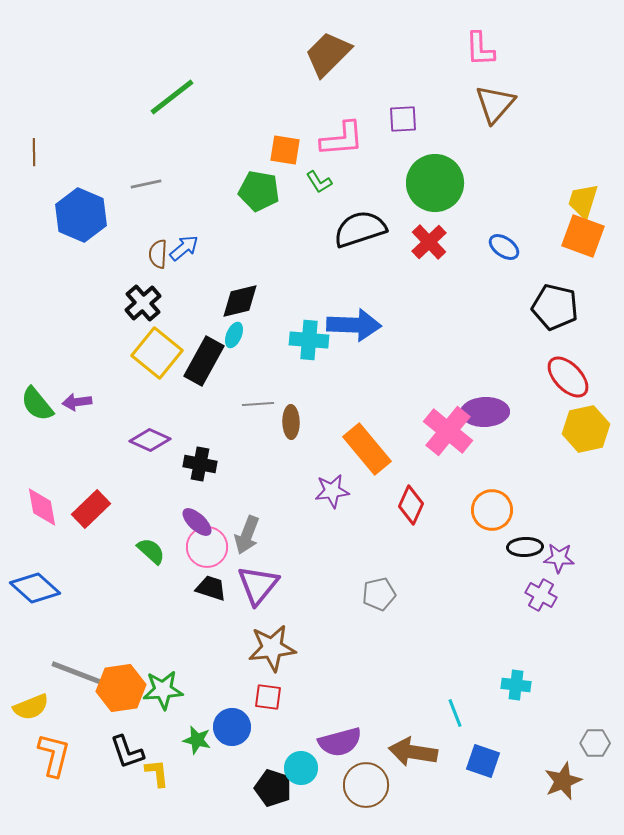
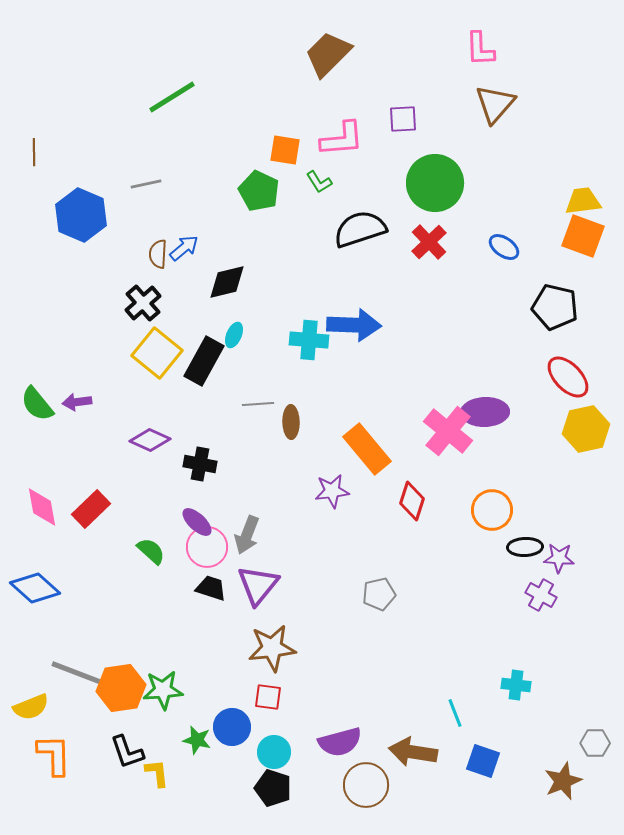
green line at (172, 97): rotated 6 degrees clockwise
green pentagon at (259, 191): rotated 15 degrees clockwise
yellow trapezoid at (583, 201): rotated 66 degrees clockwise
black diamond at (240, 301): moved 13 px left, 19 px up
red diamond at (411, 505): moved 1 px right, 4 px up; rotated 6 degrees counterclockwise
orange L-shape at (54, 755): rotated 15 degrees counterclockwise
cyan circle at (301, 768): moved 27 px left, 16 px up
